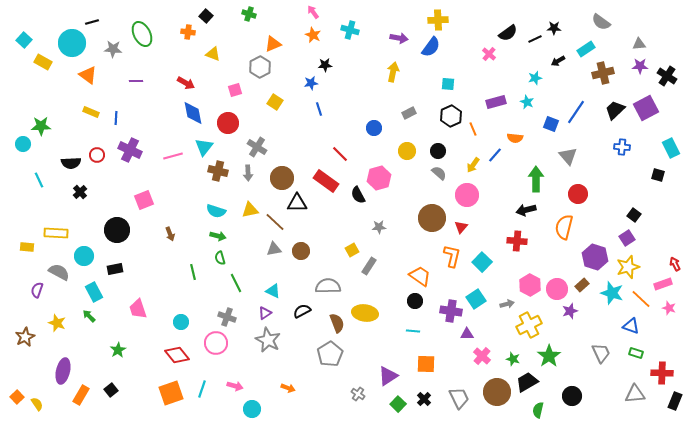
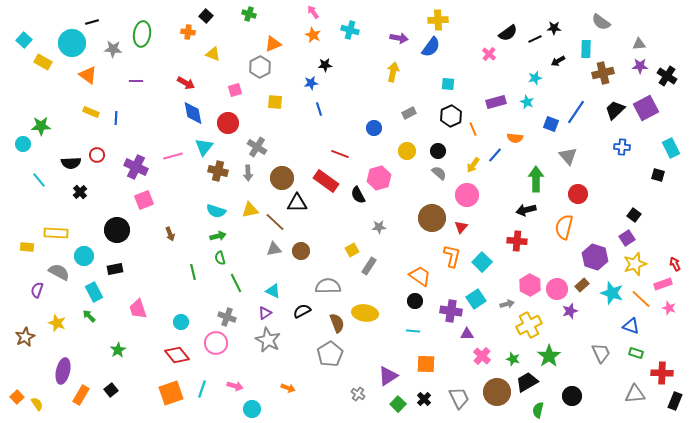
green ellipse at (142, 34): rotated 35 degrees clockwise
cyan rectangle at (586, 49): rotated 54 degrees counterclockwise
yellow square at (275, 102): rotated 28 degrees counterclockwise
purple cross at (130, 150): moved 6 px right, 17 px down
red line at (340, 154): rotated 24 degrees counterclockwise
cyan line at (39, 180): rotated 14 degrees counterclockwise
green arrow at (218, 236): rotated 28 degrees counterclockwise
yellow star at (628, 267): moved 7 px right, 3 px up
